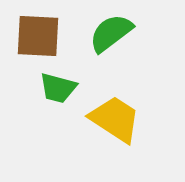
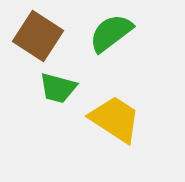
brown square: rotated 30 degrees clockwise
